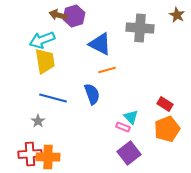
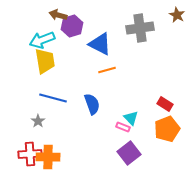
purple hexagon: moved 2 px left, 10 px down
gray cross: rotated 12 degrees counterclockwise
blue semicircle: moved 10 px down
cyan triangle: moved 1 px down
